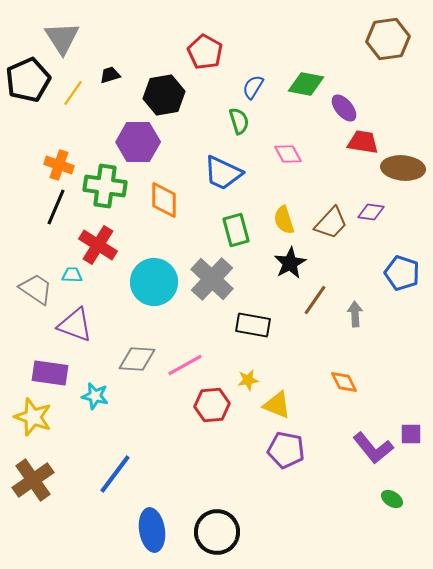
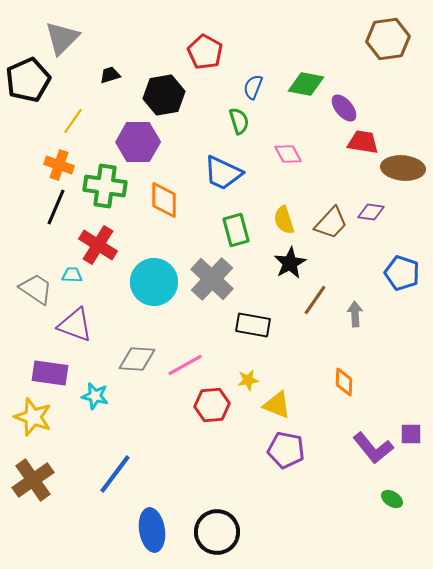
gray triangle at (62, 38): rotated 18 degrees clockwise
blue semicircle at (253, 87): rotated 10 degrees counterclockwise
yellow line at (73, 93): moved 28 px down
orange diamond at (344, 382): rotated 28 degrees clockwise
